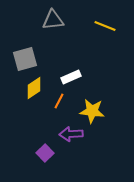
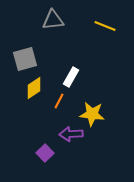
white rectangle: rotated 36 degrees counterclockwise
yellow star: moved 3 px down
